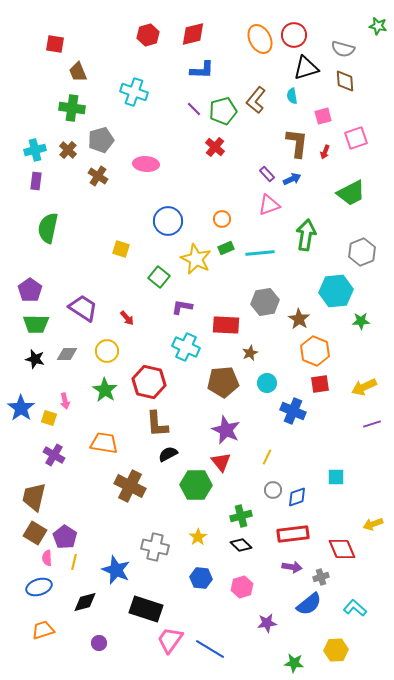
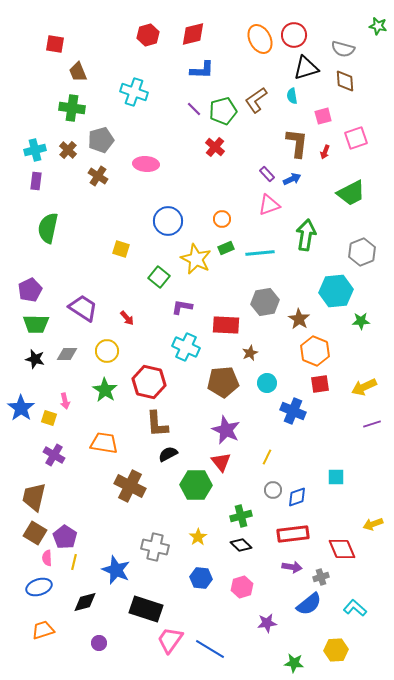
brown L-shape at (256, 100): rotated 16 degrees clockwise
purple pentagon at (30, 290): rotated 10 degrees clockwise
